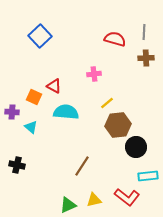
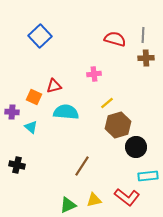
gray line: moved 1 px left, 3 px down
red triangle: rotated 42 degrees counterclockwise
brown hexagon: rotated 10 degrees counterclockwise
